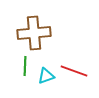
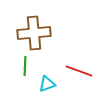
red line: moved 5 px right
cyan triangle: moved 1 px right, 8 px down
